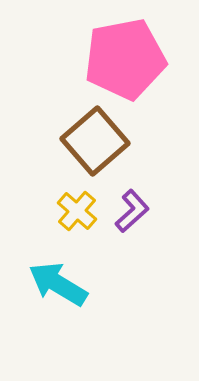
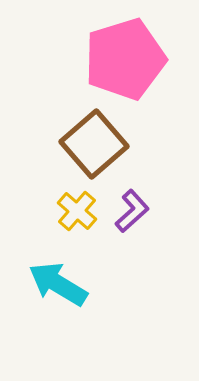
pink pentagon: rotated 6 degrees counterclockwise
brown square: moved 1 px left, 3 px down
